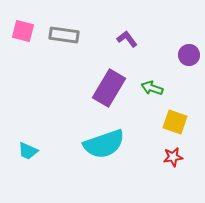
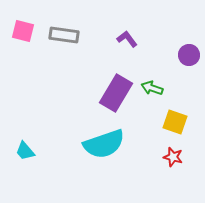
purple rectangle: moved 7 px right, 5 px down
cyan trapezoid: moved 3 px left; rotated 25 degrees clockwise
red star: rotated 24 degrees clockwise
